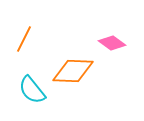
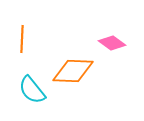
orange line: moved 2 px left; rotated 24 degrees counterclockwise
